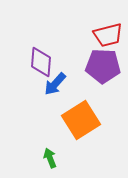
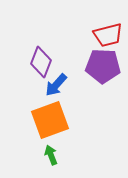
purple diamond: rotated 16 degrees clockwise
blue arrow: moved 1 px right, 1 px down
orange square: moved 31 px left; rotated 12 degrees clockwise
green arrow: moved 1 px right, 3 px up
